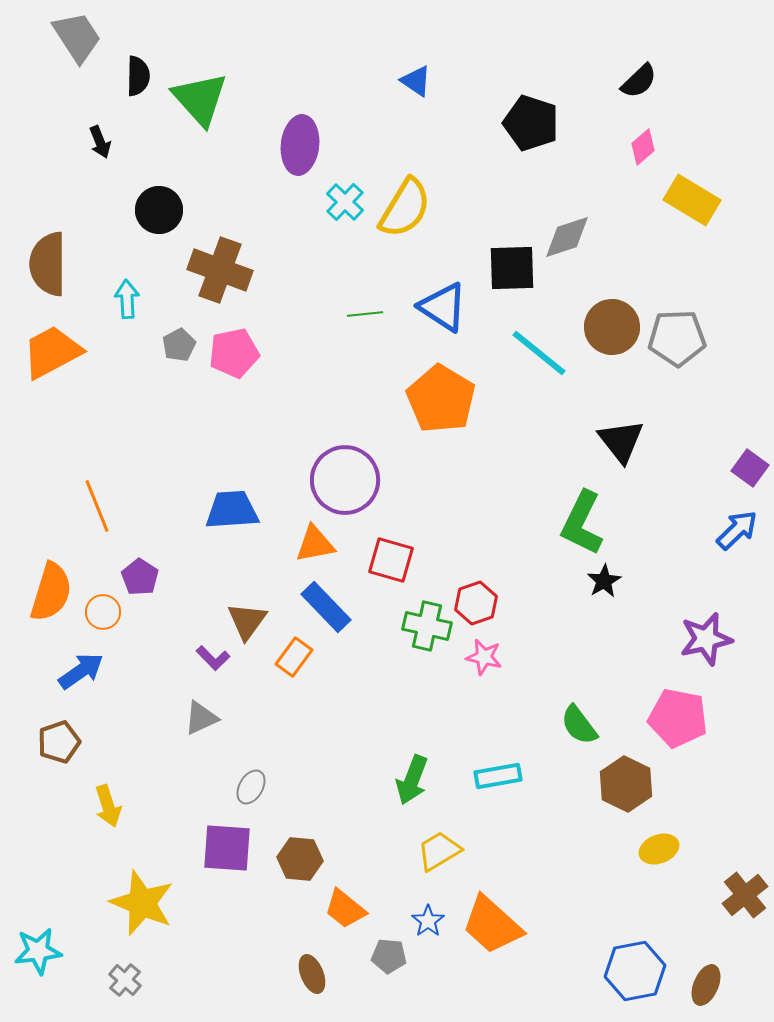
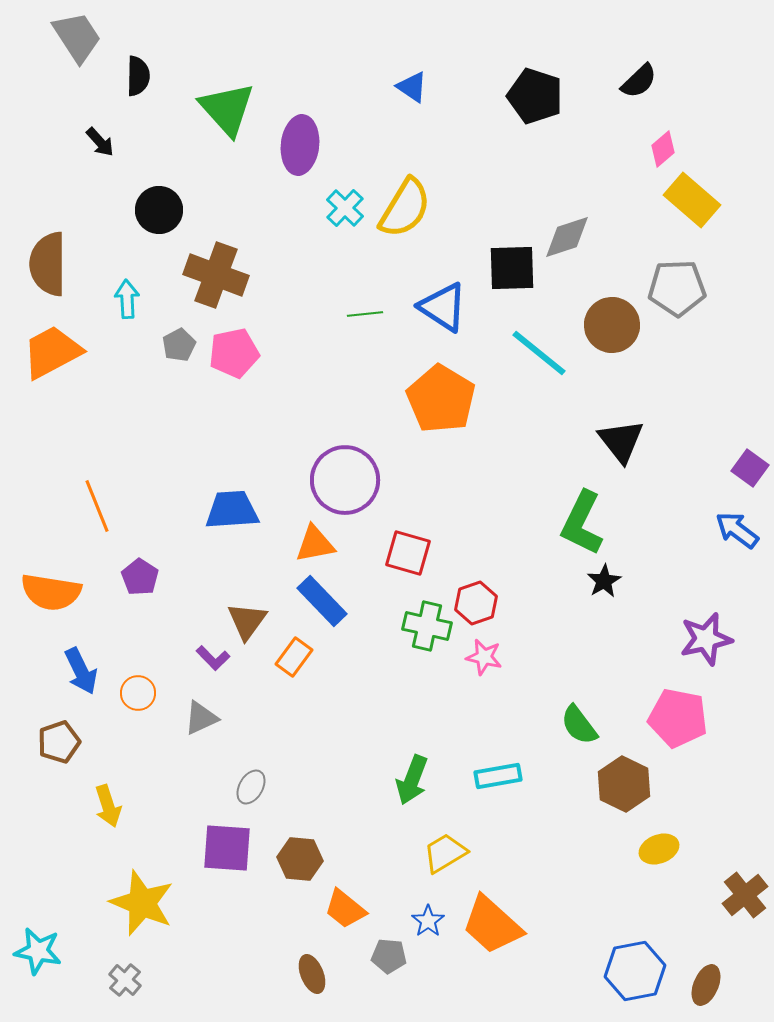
blue triangle at (416, 81): moved 4 px left, 6 px down
green triangle at (200, 99): moved 27 px right, 10 px down
black pentagon at (531, 123): moved 4 px right, 27 px up
black arrow at (100, 142): rotated 20 degrees counterclockwise
pink diamond at (643, 147): moved 20 px right, 2 px down
yellow rectangle at (692, 200): rotated 10 degrees clockwise
cyan cross at (345, 202): moved 6 px down
brown cross at (220, 270): moved 4 px left, 5 px down
brown circle at (612, 327): moved 2 px up
gray pentagon at (677, 338): moved 50 px up
blue arrow at (737, 530): rotated 99 degrees counterclockwise
red square at (391, 560): moved 17 px right, 7 px up
orange semicircle at (51, 592): rotated 82 degrees clockwise
blue rectangle at (326, 607): moved 4 px left, 6 px up
orange circle at (103, 612): moved 35 px right, 81 px down
blue arrow at (81, 671): rotated 99 degrees clockwise
brown hexagon at (626, 784): moved 2 px left
yellow trapezoid at (439, 851): moved 6 px right, 2 px down
cyan star at (38, 951): rotated 18 degrees clockwise
